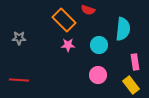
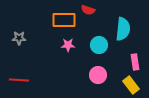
orange rectangle: rotated 45 degrees counterclockwise
